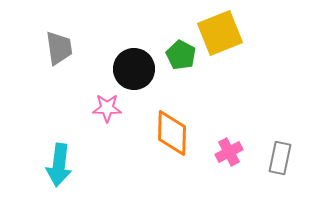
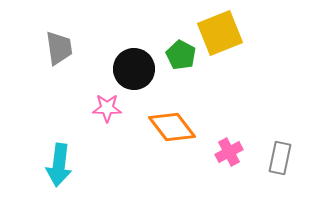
orange diamond: moved 6 px up; rotated 39 degrees counterclockwise
